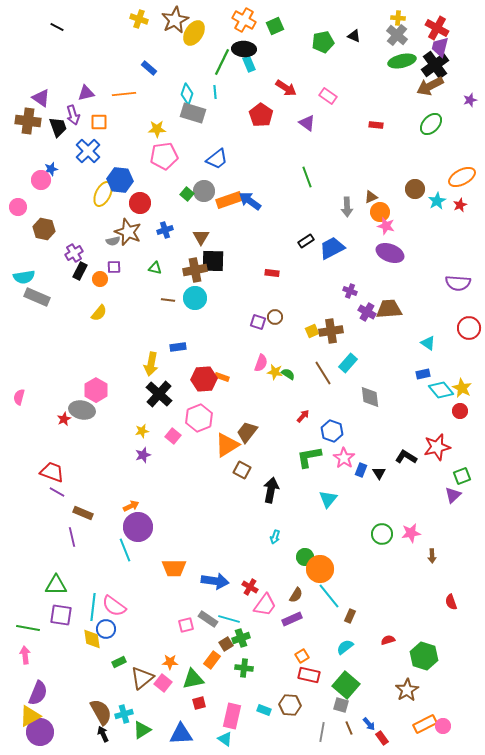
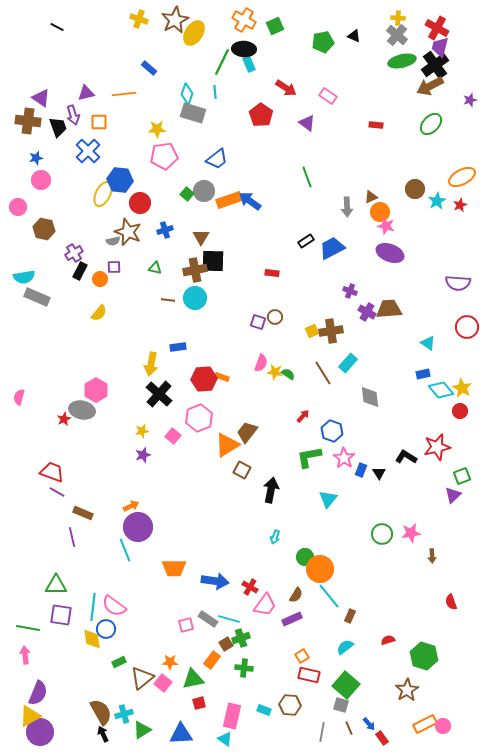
blue star at (51, 169): moved 15 px left, 11 px up
red circle at (469, 328): moved 2 px left, 1 px up
